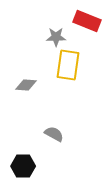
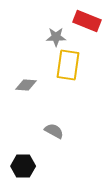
gray semicircle: moved 3 px up
